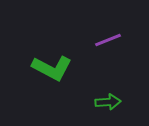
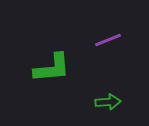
green L-shape: rotated 33 degrees counterclockwise
